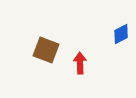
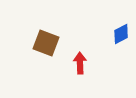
brown square: moved 7 px up
